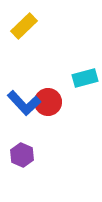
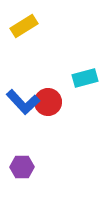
yellow rectangle: rotated 12 degrees clockwise
blue L-shape: moved 1 px left, 1 px up
purple hexagon: moved 12 px down; rotated 25 degrees counterclockwise
